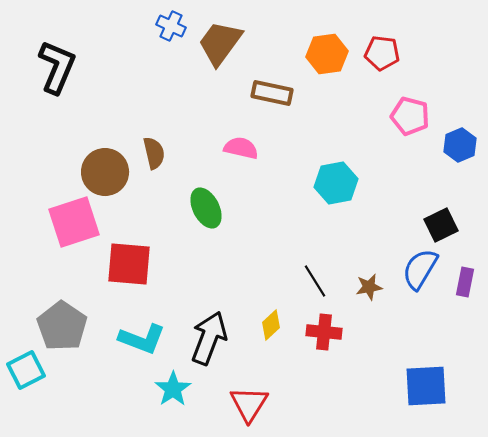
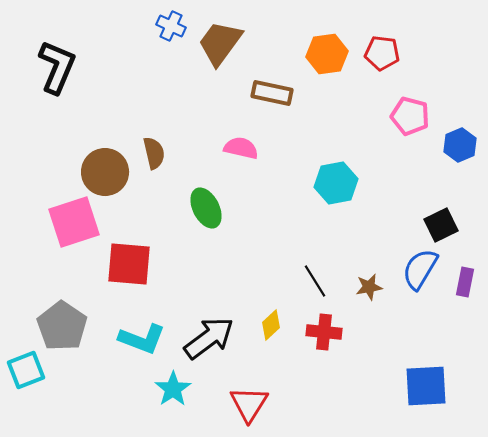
black arrow: rotated 32 degrees clockwise
cyan square: rotated 6 degrees clockwise
